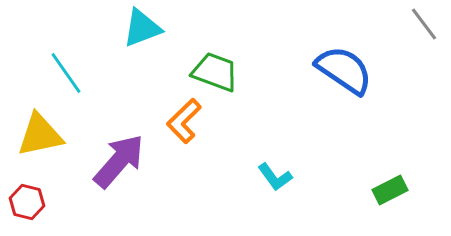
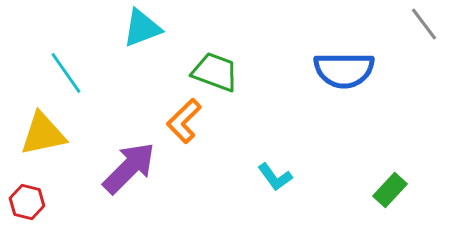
blue semicircle: rotated 146 degrees clockwise
yellow triangle: moved 3 px right, 1 px up
purple arrow: moved 10 px right, 7 px down; rotated 4 degrees clockwise
green rectangle: rotated 20 degrees counterclockwise
